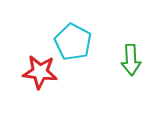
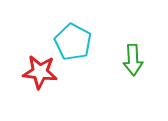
green arrow: moved 2 px right
